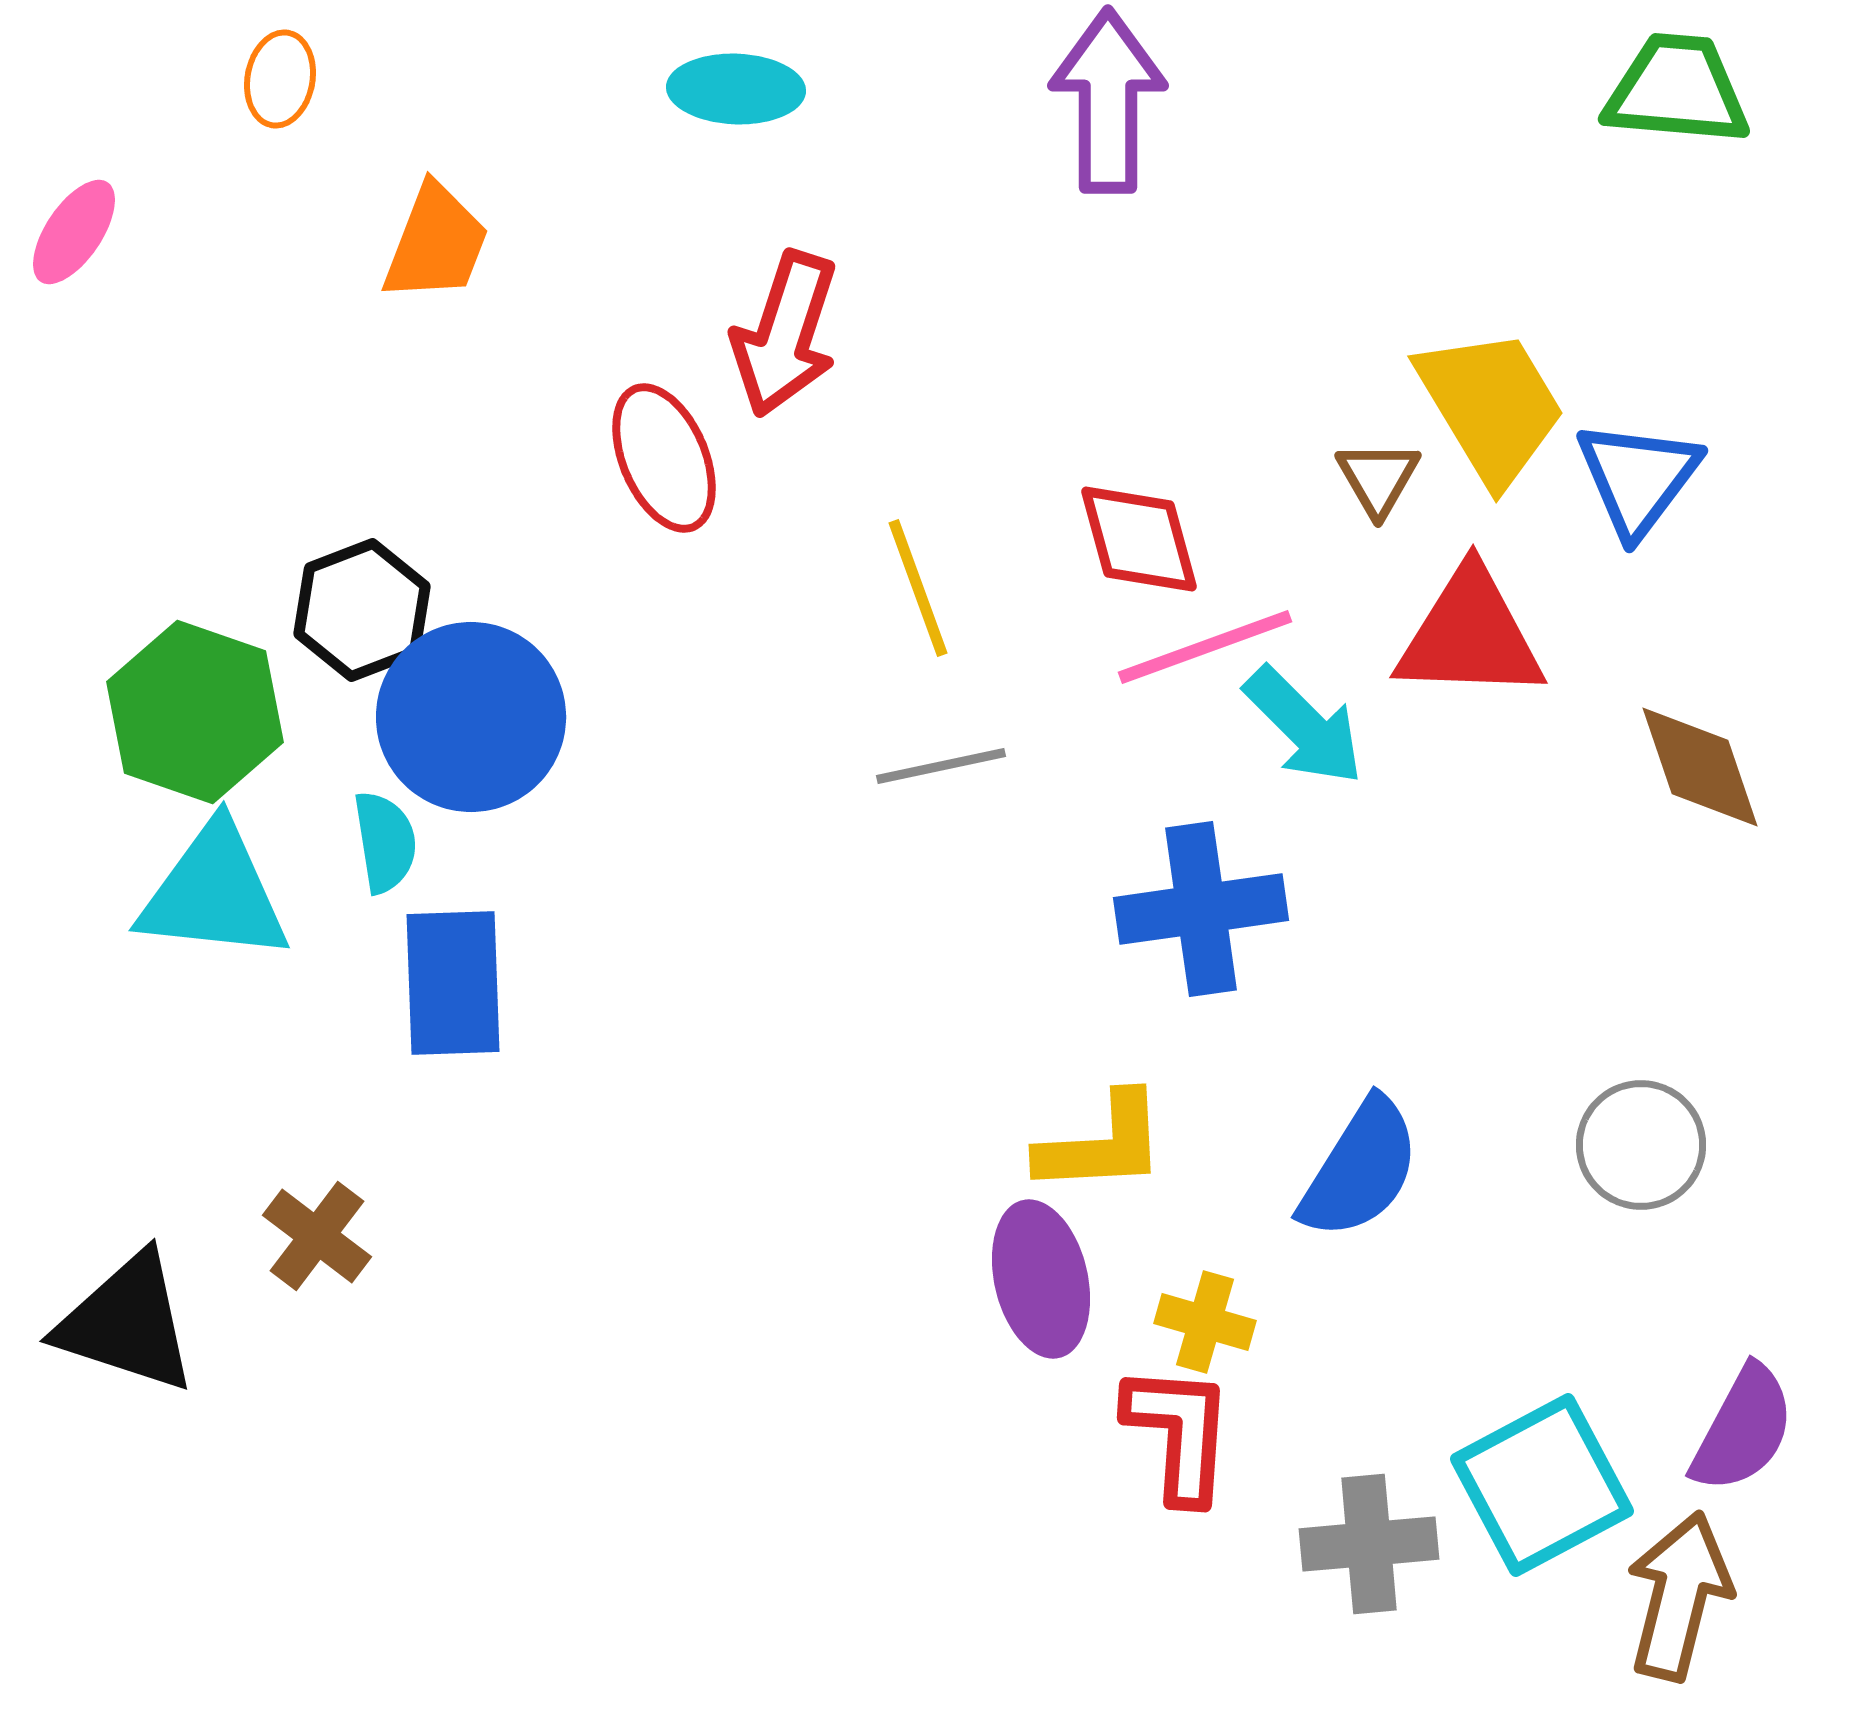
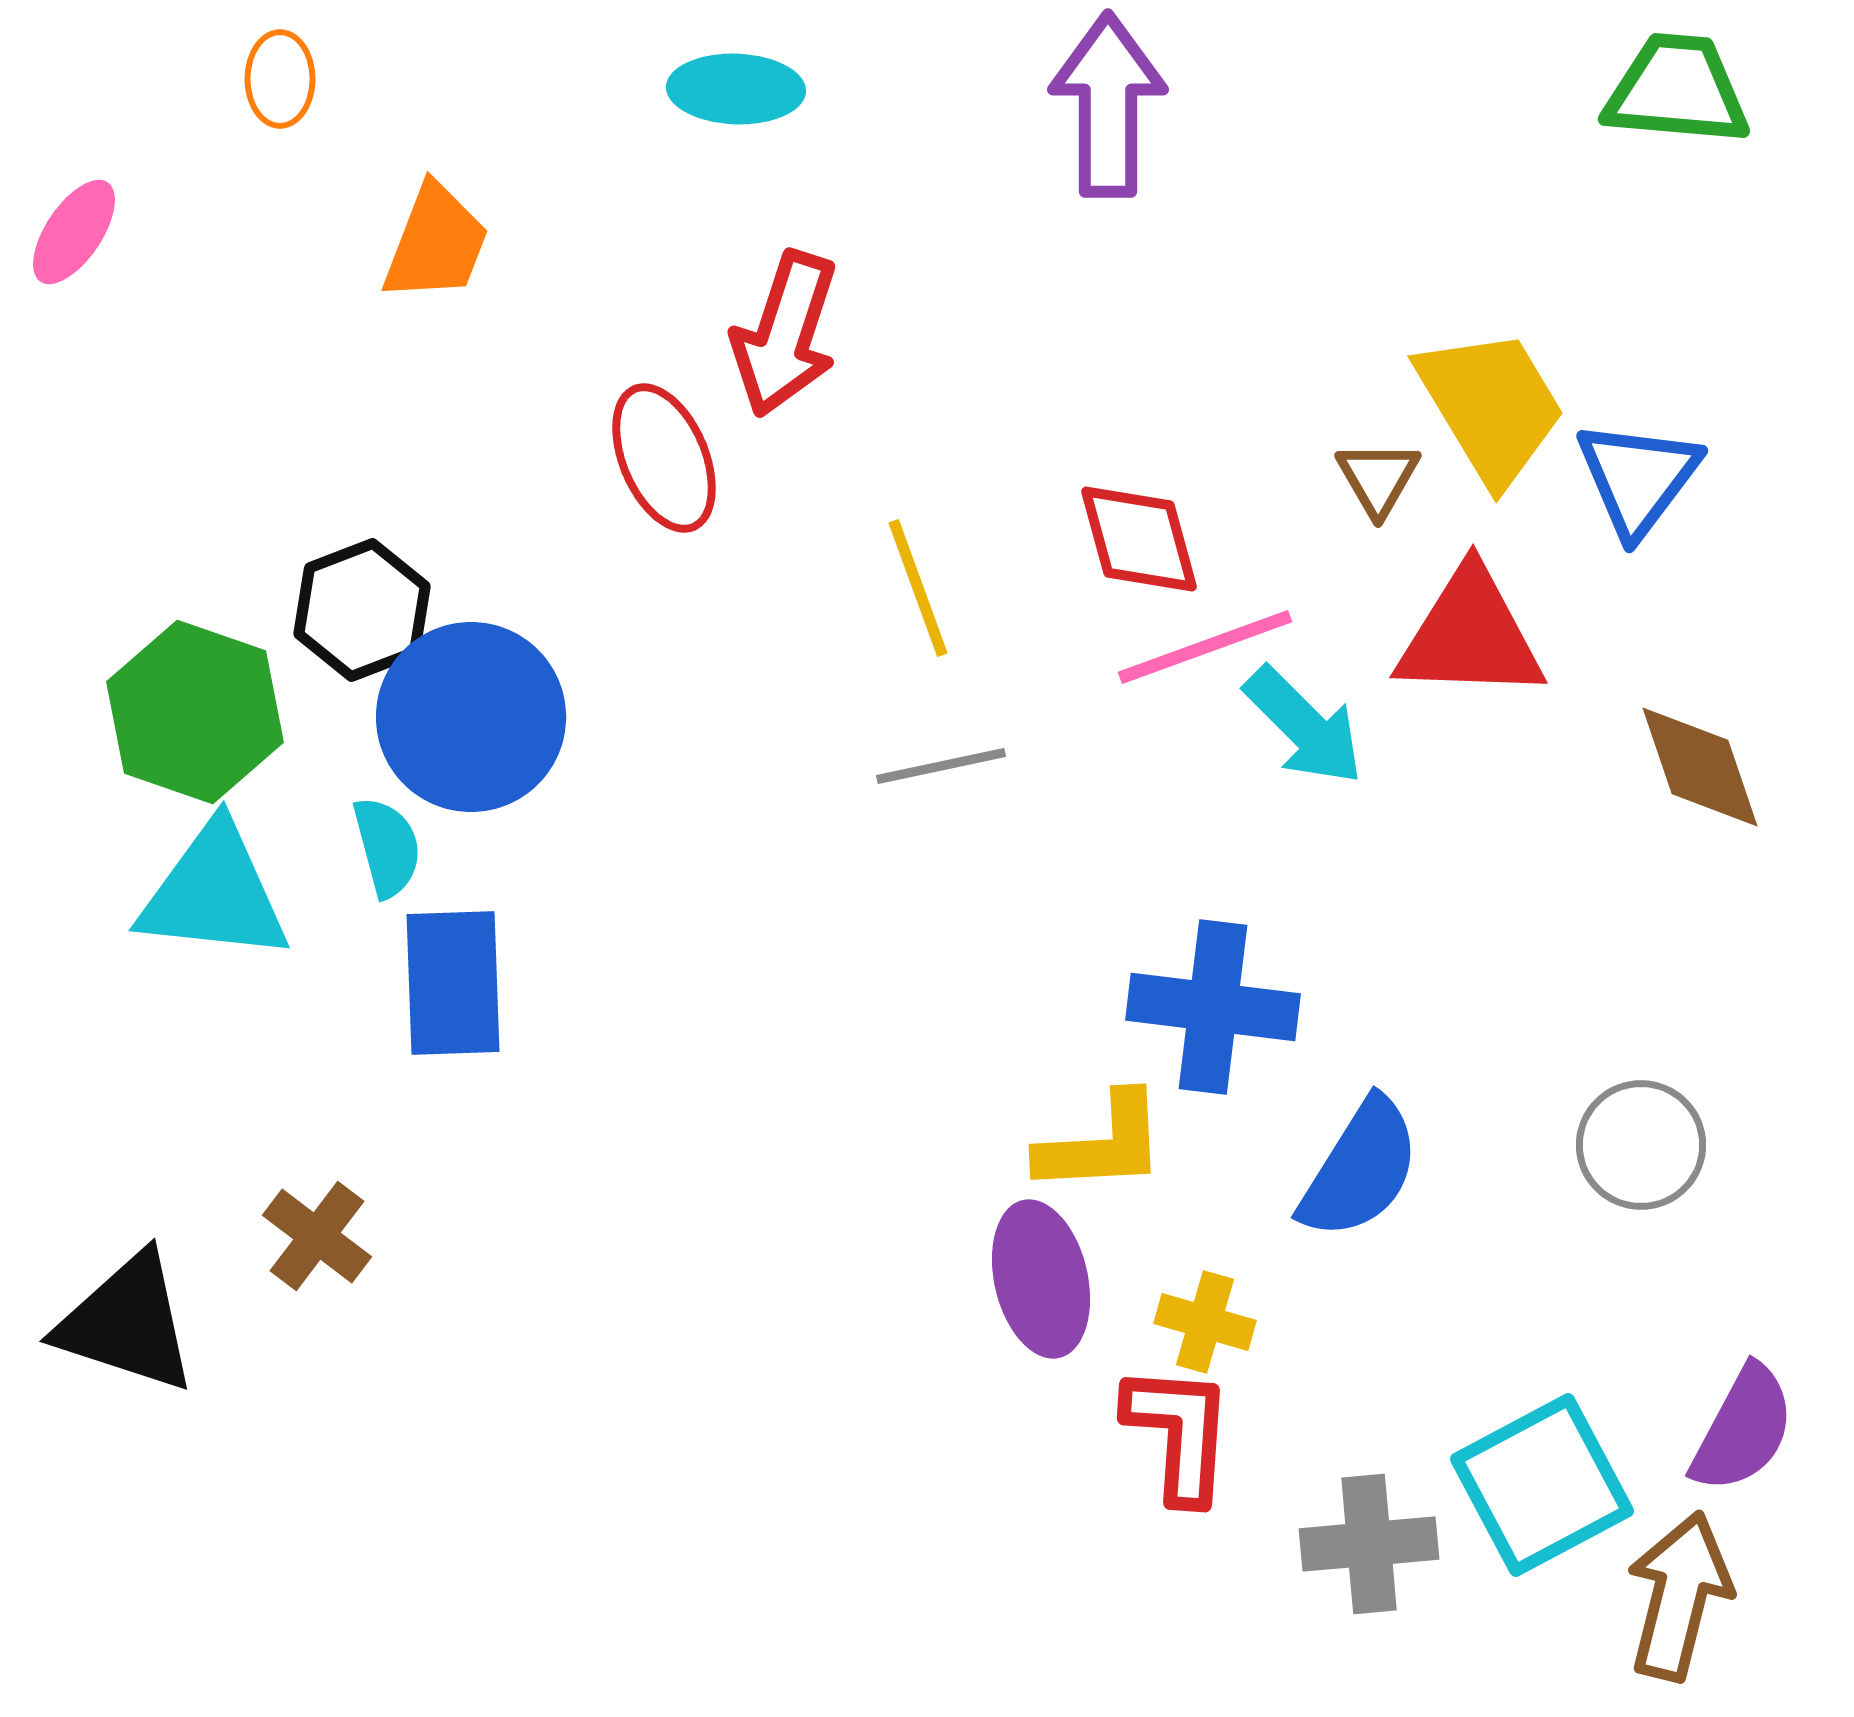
orange ellipse: rotated 10 degrees counterclockwise
purple arrow: moved 4 px down
cyan semicircle: moved 2 px right, 5 px down; rotated 6 degrees counterclockwise
blue cross: moved 12 px right, 98 px down; rotated 15 degrees clockwise
